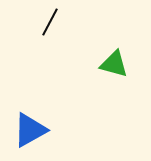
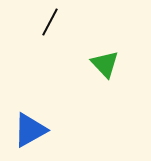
green triangle: moved 9 px left; rotated 32 degrees clockwise
